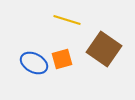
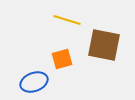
brown square: moved 4 px up; rotated 24 degrees counterclockwise
blue ellipse: moved 19 px down; rotated 48 degrees counterclockwise
